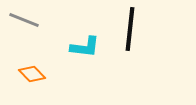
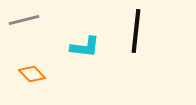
gray line: rotated 36 degrees counterclockwise
black line: moved 6 px right, 2 px down
